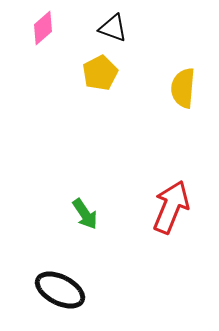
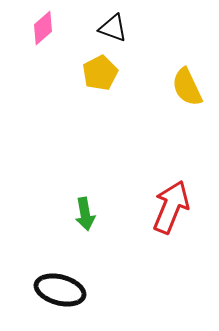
yellow semicircle: moved 4 px right, 1 px up; rotated 30 degrees counterclockwise
green arrow: rotated 24 degrees clockwise
black ellipse: rotated 12 degrees counterclockwise
